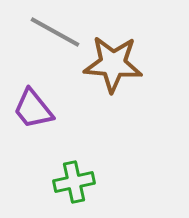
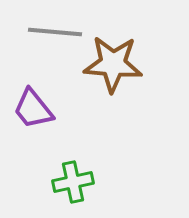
gray line: rotated 24 degrees counterclockwise
green cross: moved 1 px left
